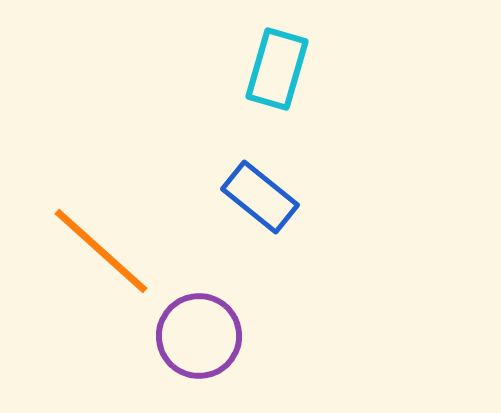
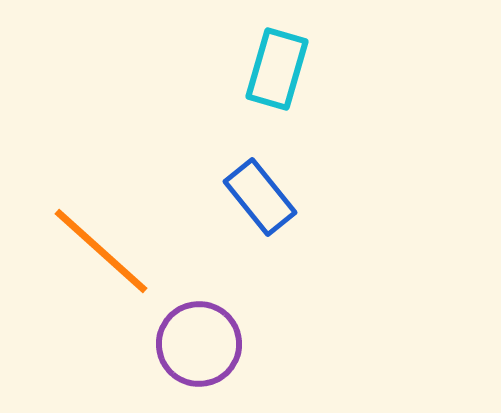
blue rectangle: rotated 12 degrees clockwise
purple circle: moved 8 px down
